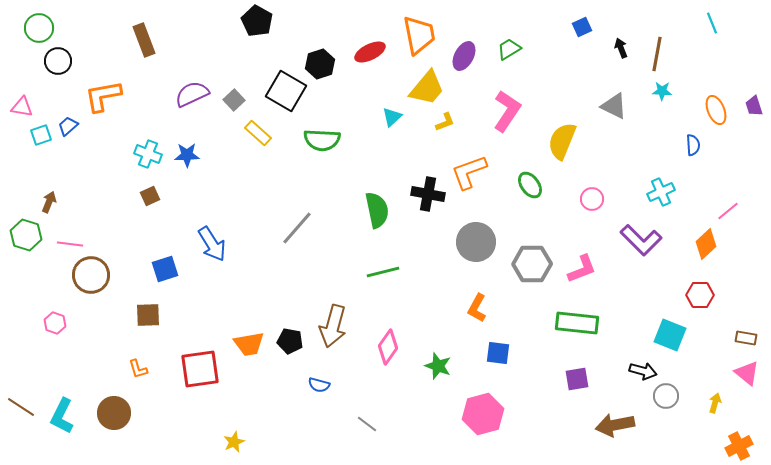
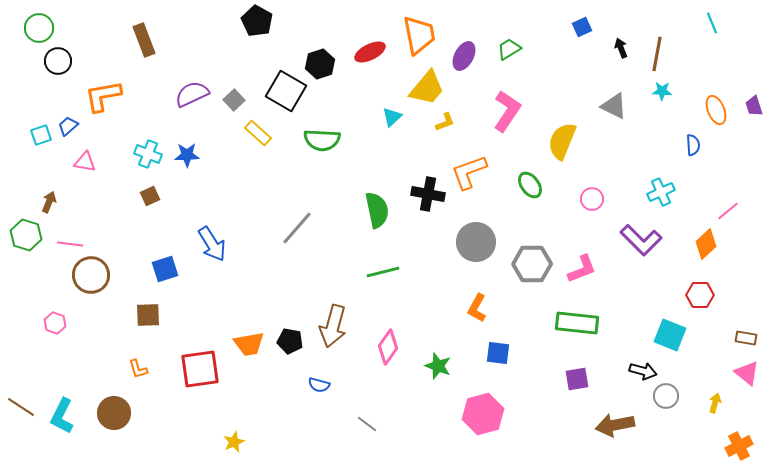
pink triangle at (22, 107): moved 63 px right, 55 px down
